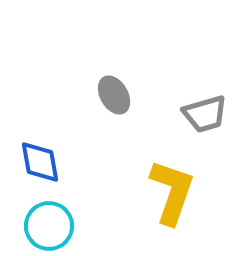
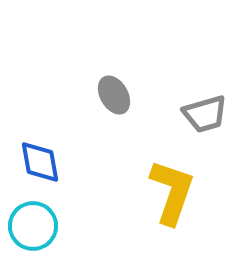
cyan circle: moved 16 px left
